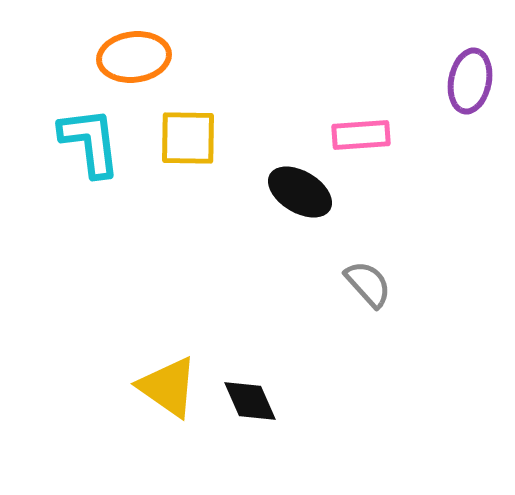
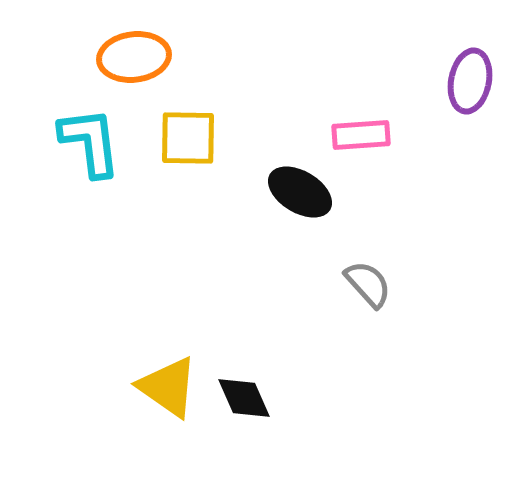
black diamond: moved 6 px left, 3 px up
